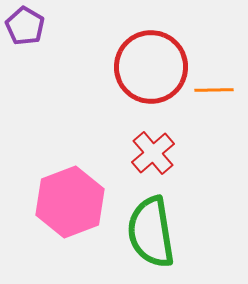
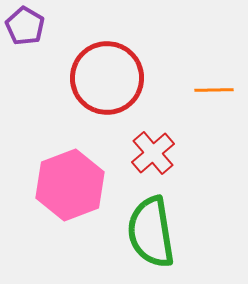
red circle: moved 44 px left, 11 px down
pink hexagon: moved 17 px up
